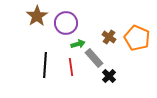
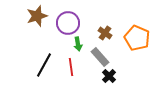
brown star: rotated 15 degrees clockwise
purple circle: moved 2 px right
brown cross: moved 4 px left, 4 px up
green arrow: rotated 96 degrees clockwise
gray rectangle: moved 6 px right, 1 px up
black line: moved 1 px left; rotated 25 degrees clockwise
